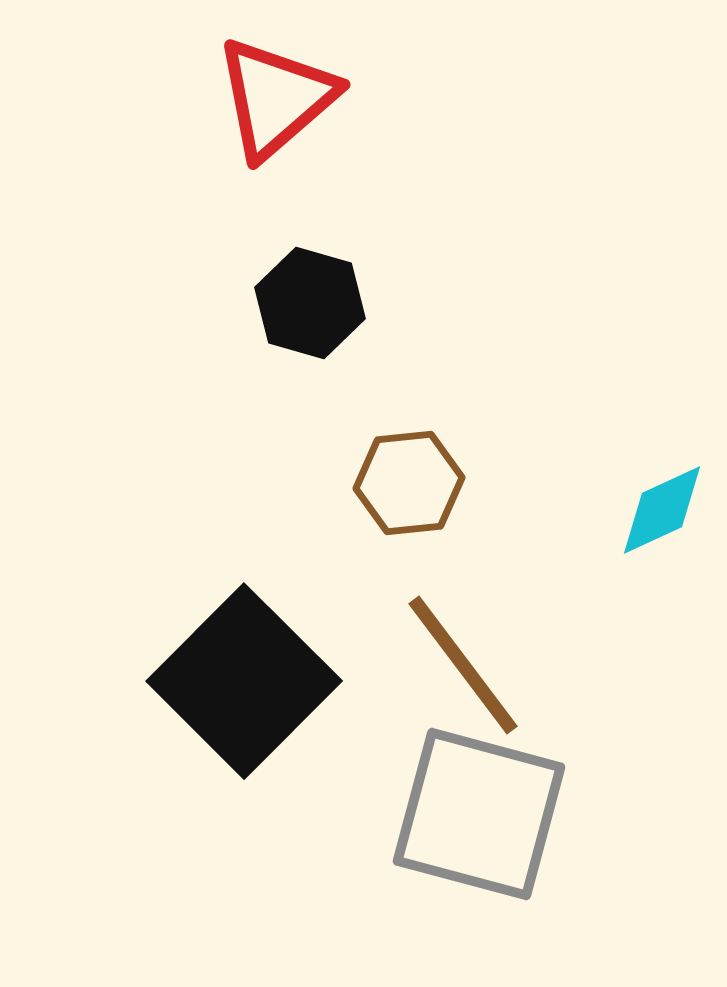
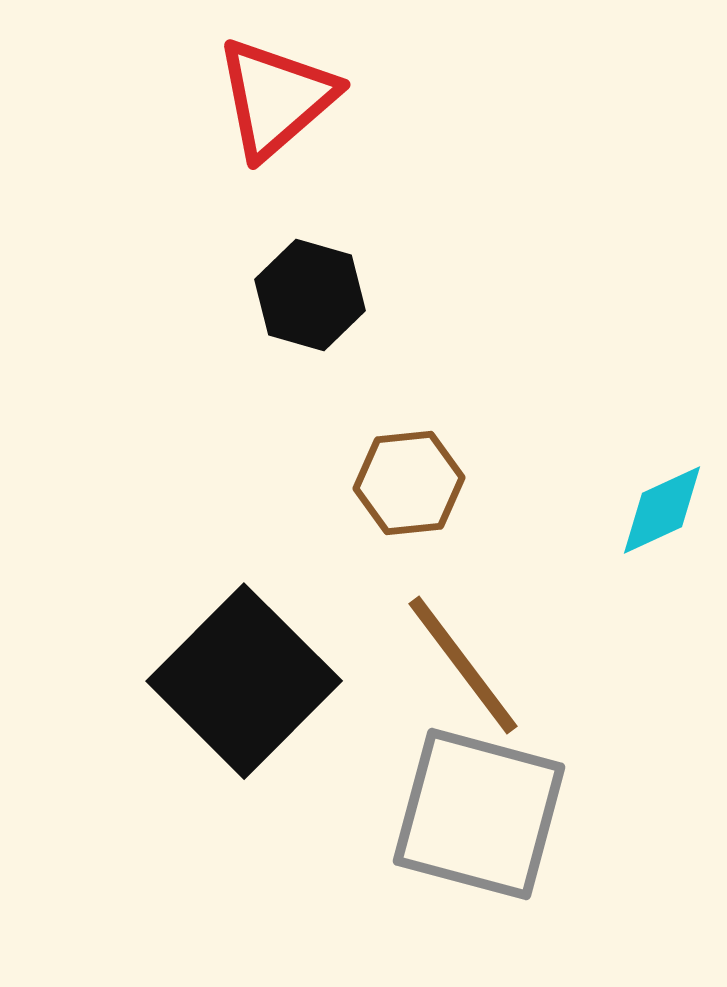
black hexagon: moved 8 px up
